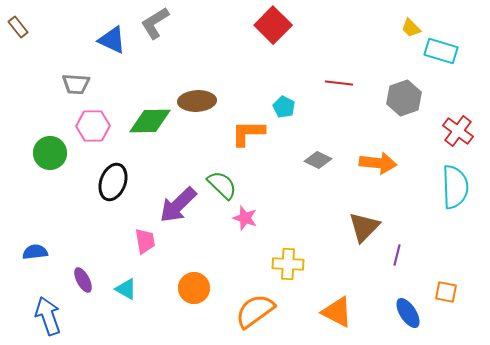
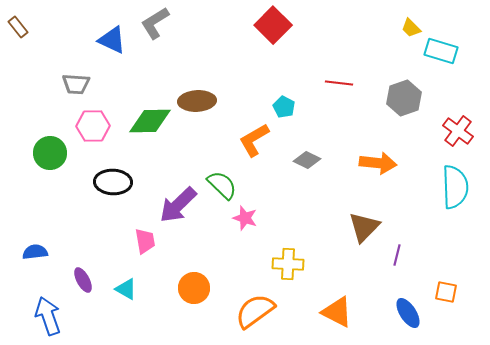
orange L-shape: moved 6 px right, 7 px down; rotated 30 degrees counterclockwise
gray diamond: moved 11 px left
black ellipse: rotated 72 degrees clockwise
